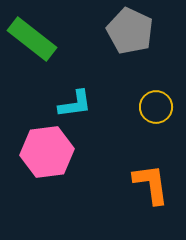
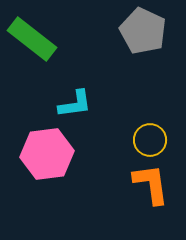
gray pentagon: moved 13 px right
yellow circle: moved 6 px left, 33 px down
pink hexagon: moved 2 px down
